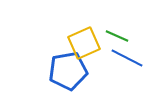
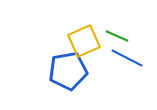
yellow square: moved 2 px up
